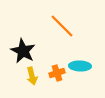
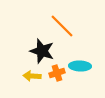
black star: moved 19 px right; rotated 10 degrees counterclockwise
yellow arrow: rotated 108 degrees clockwise
